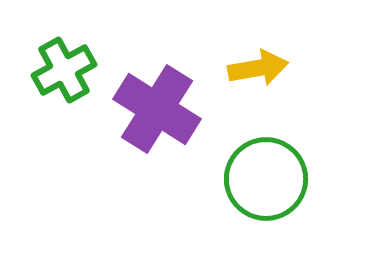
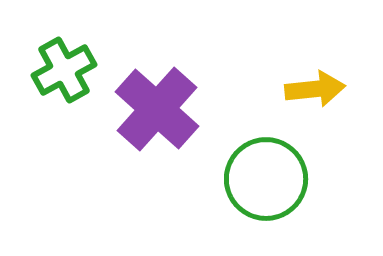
yellow arrow: moved 57 px right, 21 px down; rotated 4 degrees clockwise
purple cross: rotated 10 degrees clockwise
